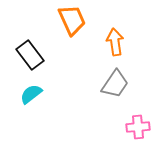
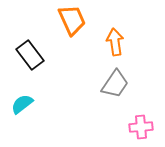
cyan semicircle: moved 9 px left, 10 px down
pink cross: moved 3 px right
